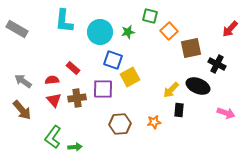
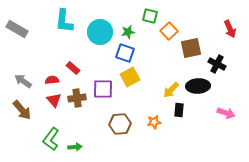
red arrow: rotated 66 degrees counterclockwise
blue square: moved 12 px right, 7 px up
black ellipse: rotated 25 degrees counterclockwise
green L-shape: moved 2 px left, 2 px down
